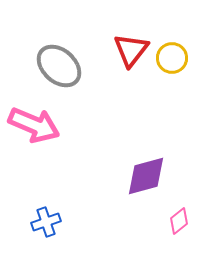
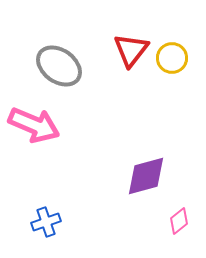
gray ellipse: rotated 6 degrees counterclockwise
